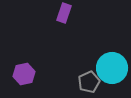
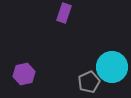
cyan circle: moved 1 px up
